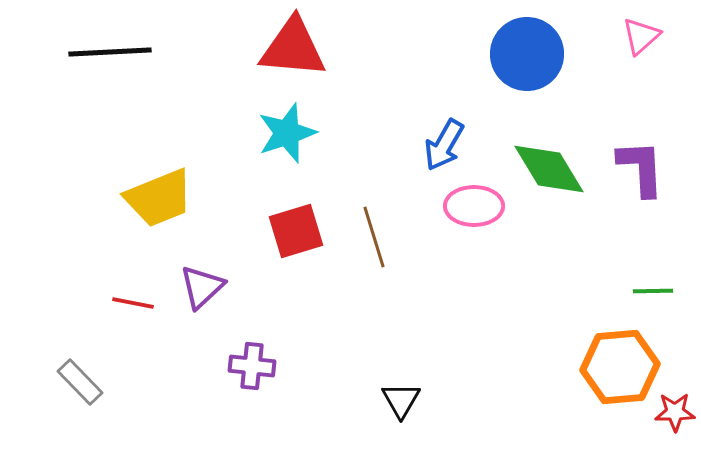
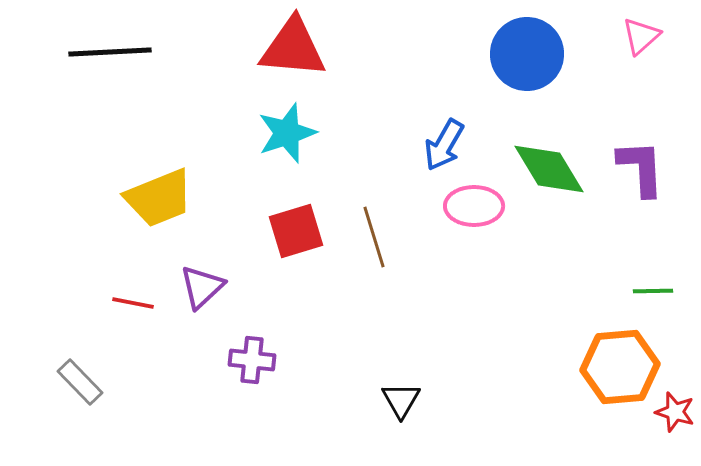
purple cross: moved 6 px up
red star: rotated 18 degrees clockwise
